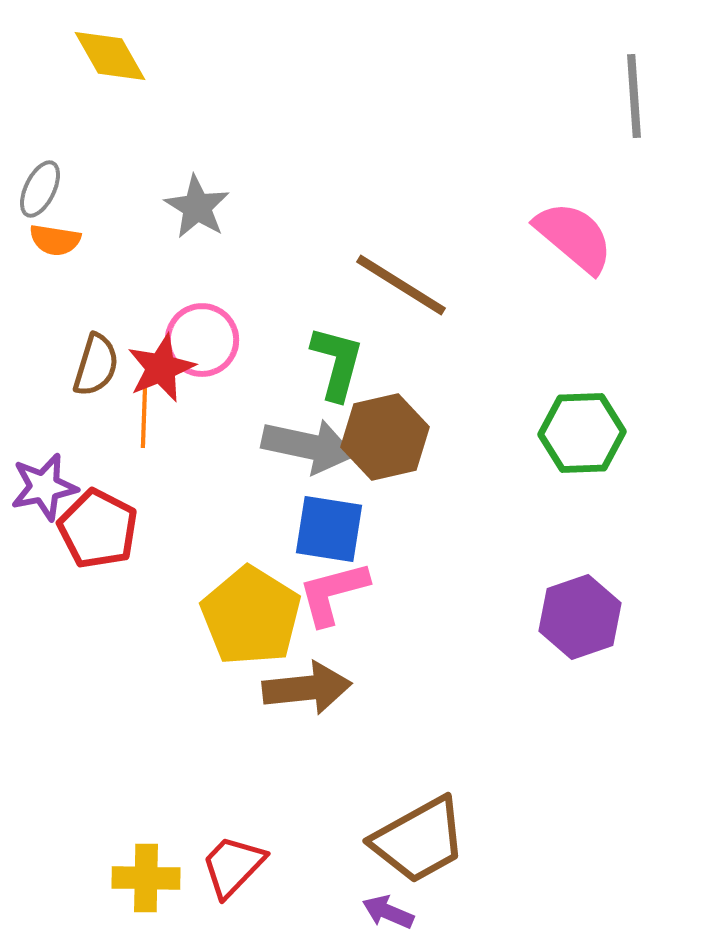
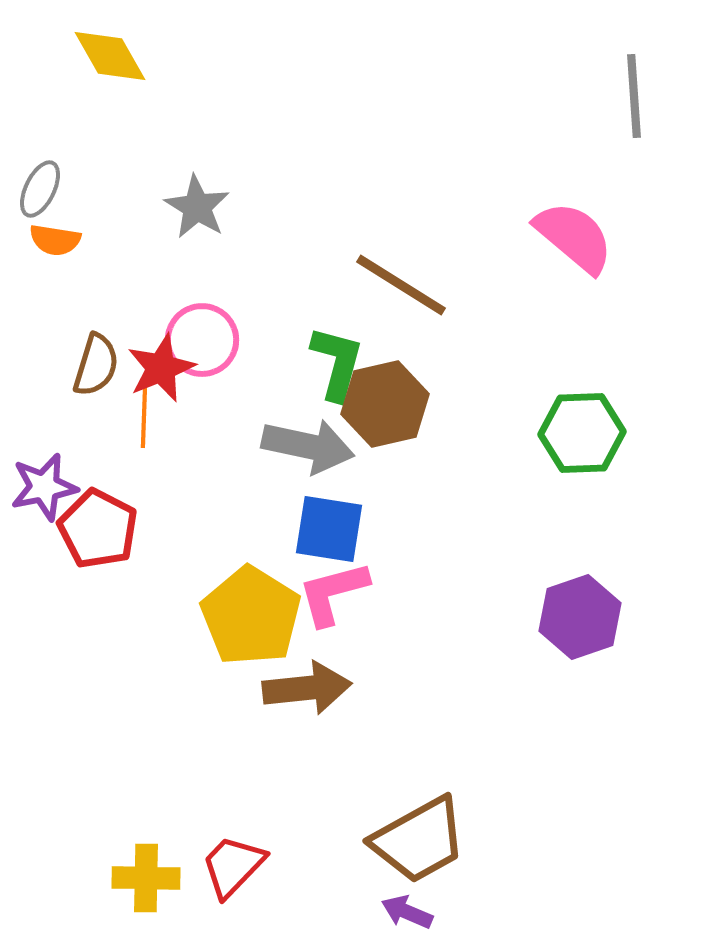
brown hexagon: moved 33 px up
purple arrow: moved 19 px right
